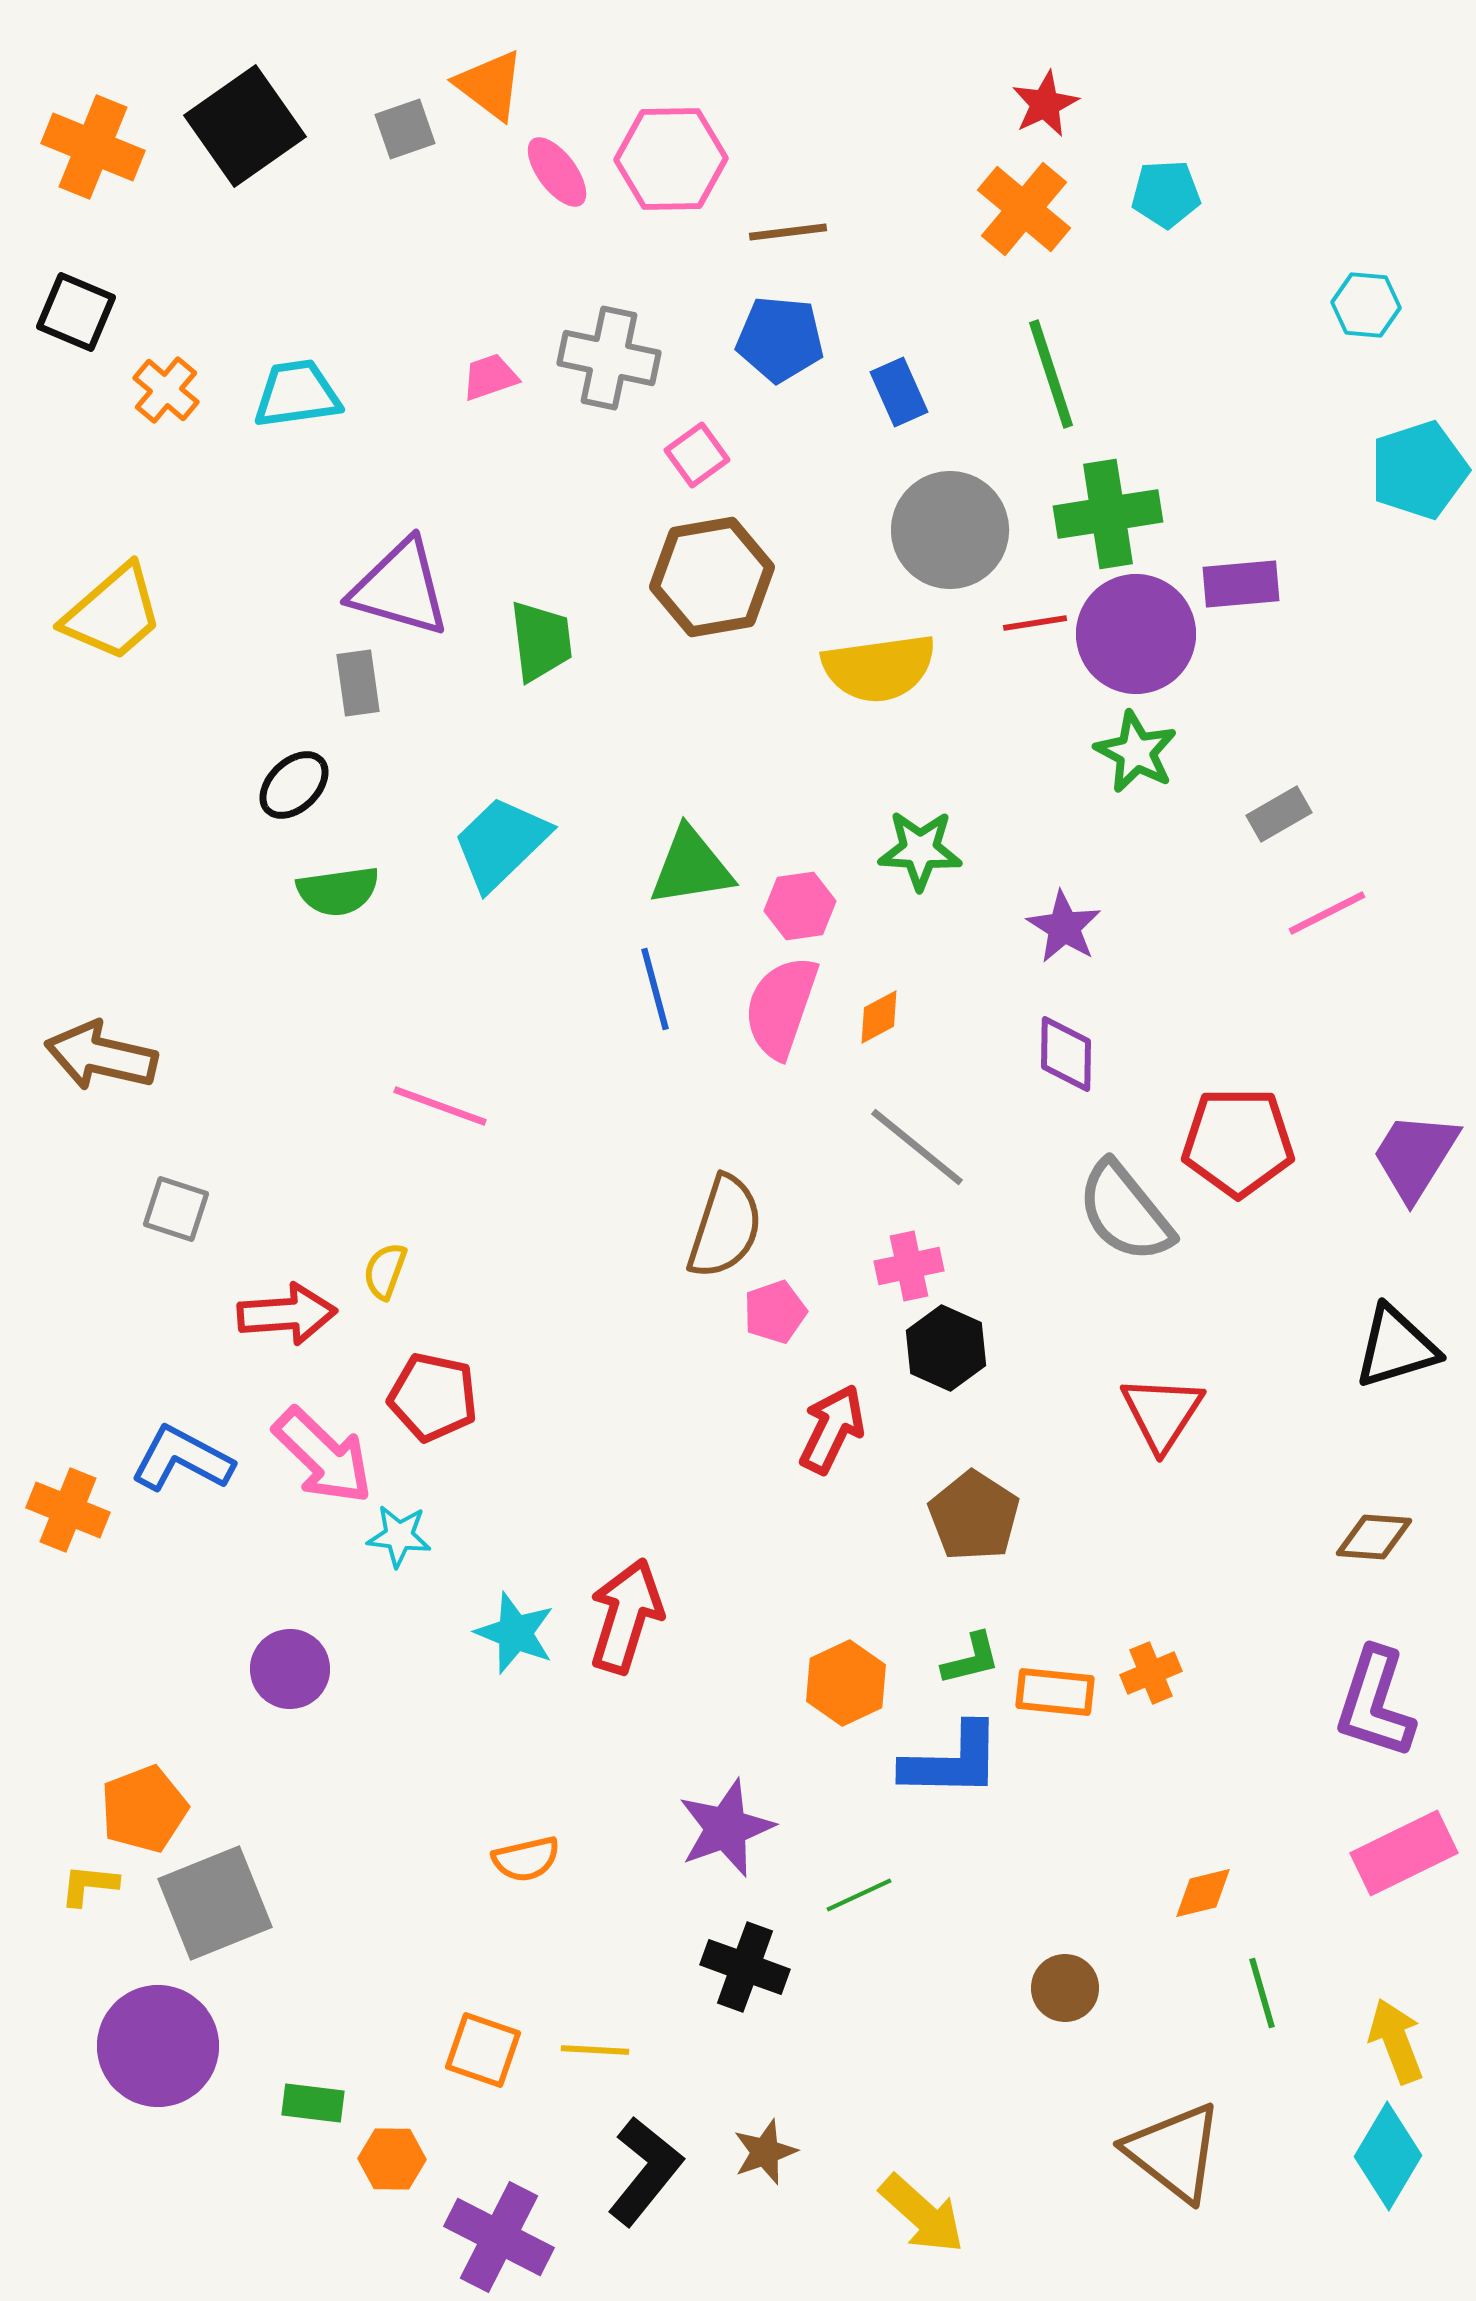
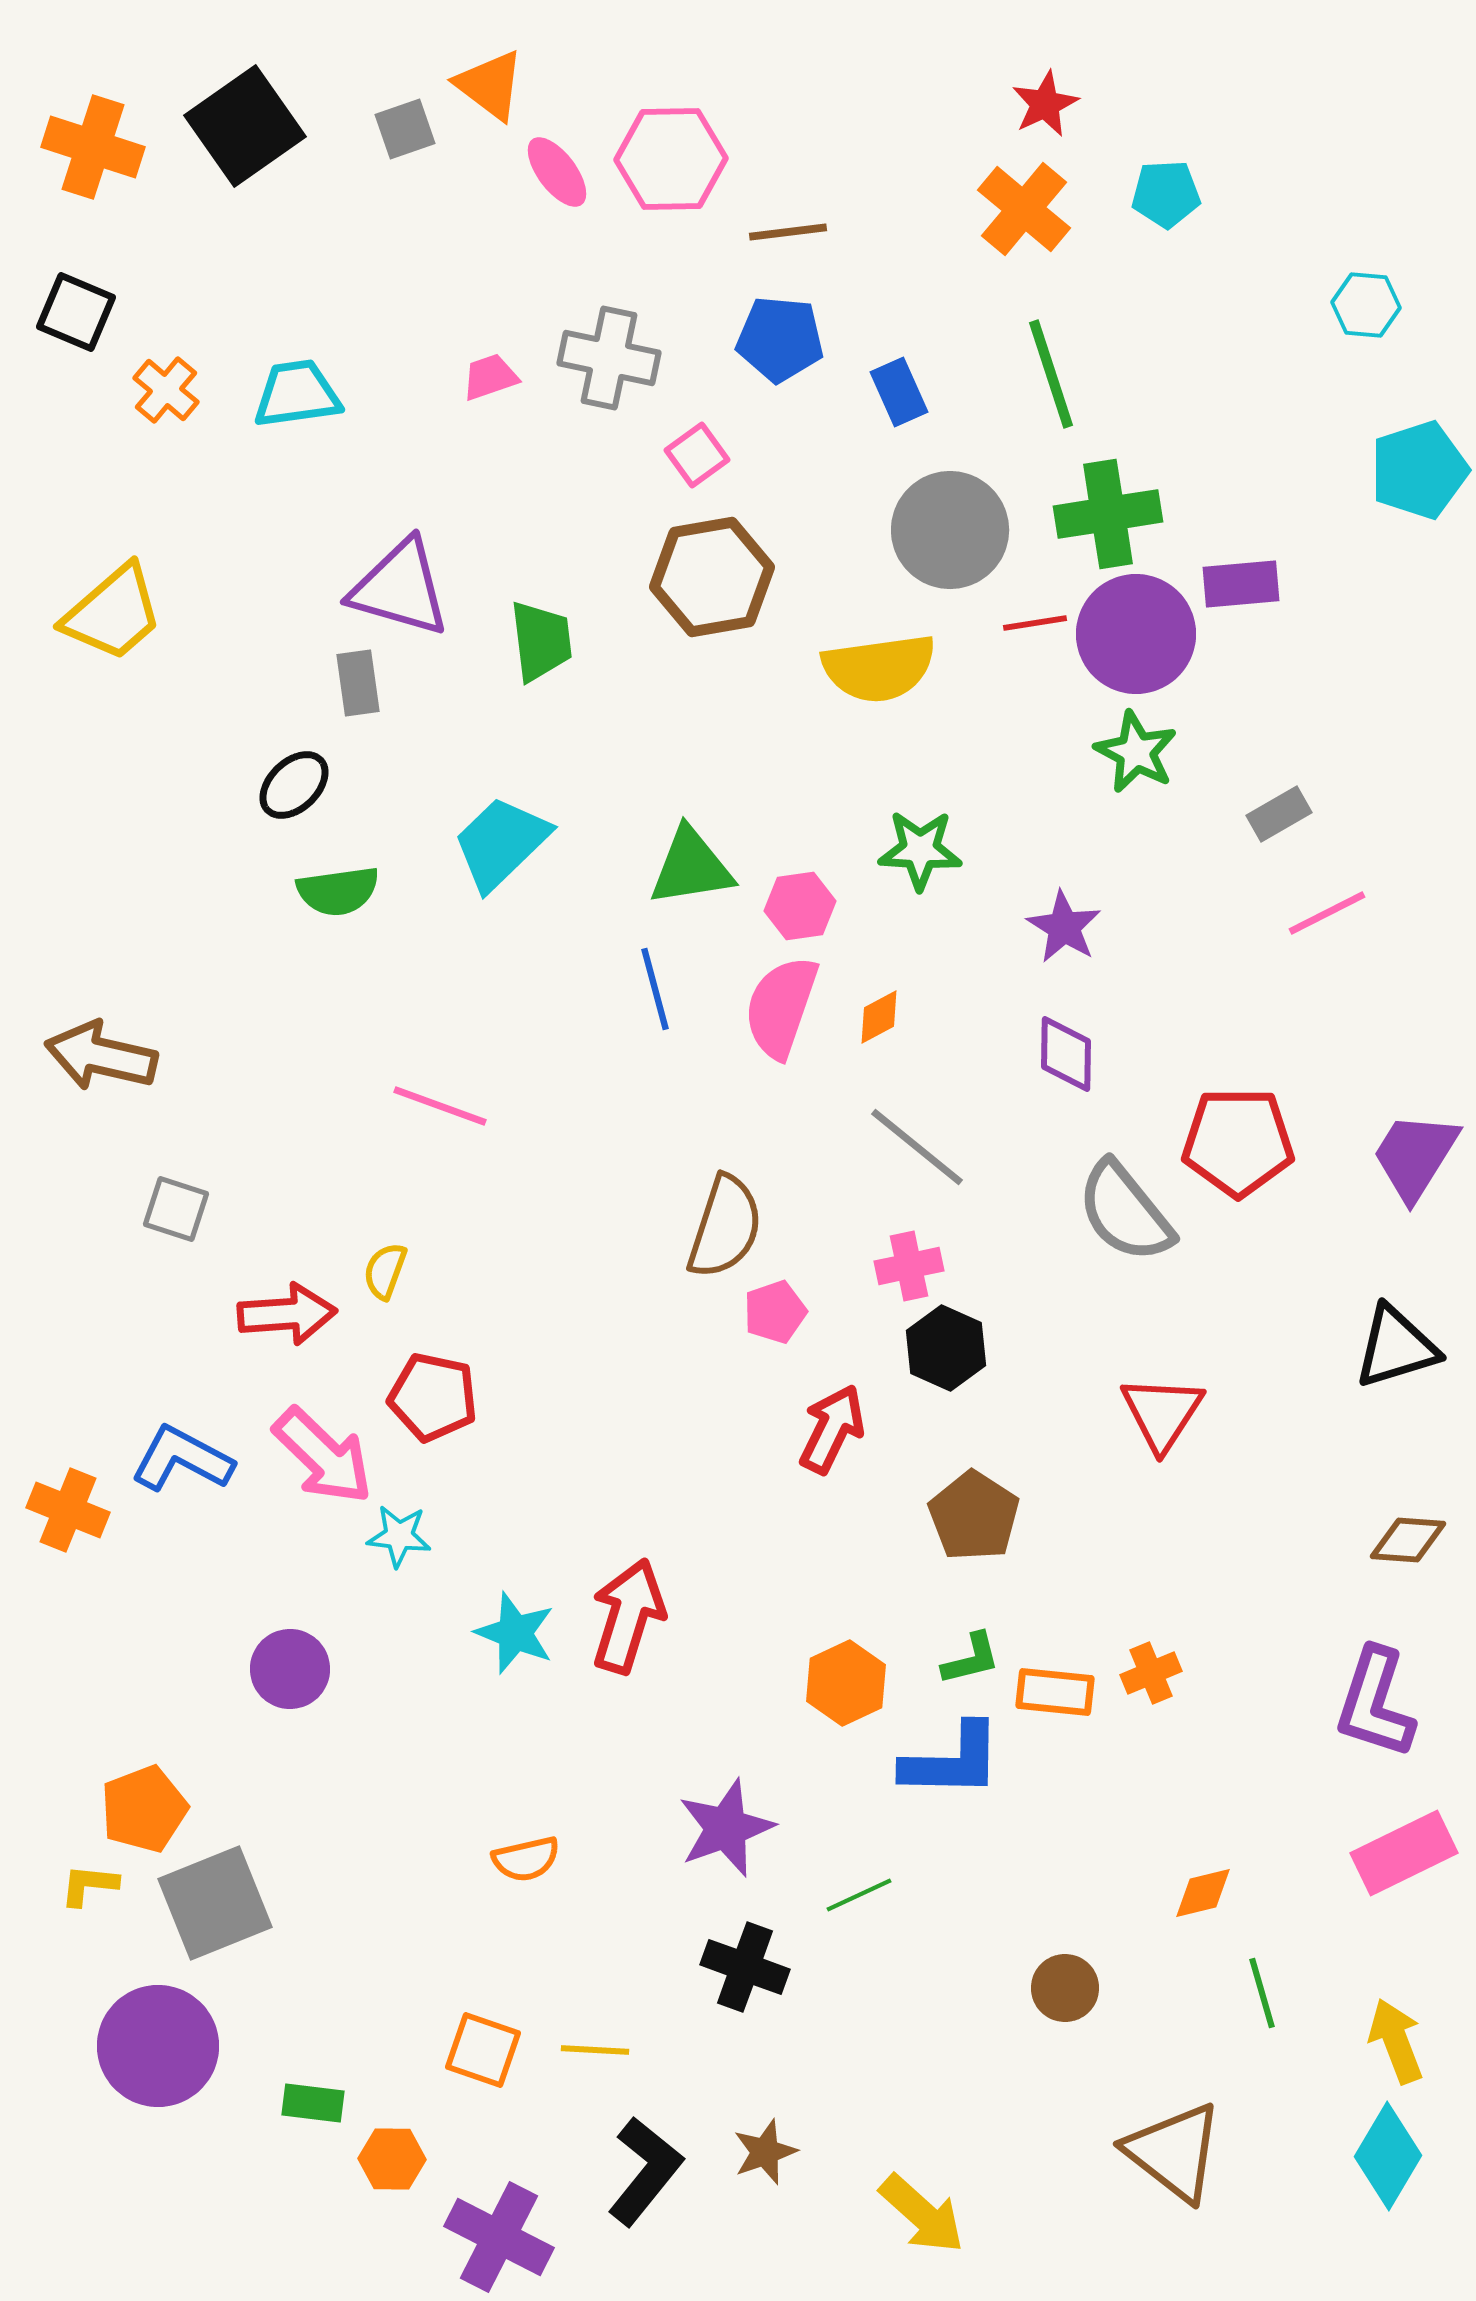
orange cross at (93, 147): rotated 4 degrees counterclockwise
brown diamond at (1374, 1537): moved 34 px right, 3 px down
red arrow at (626, 1616): moved 2 px right
